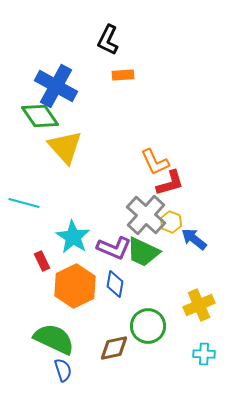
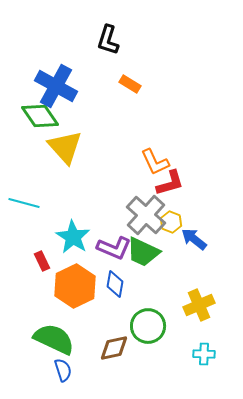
black L-shape: rotated 8 degrees counterclockwise
orange rectangle: moved 7 px right, 9 px down; rotated 35 degrees clockwise
